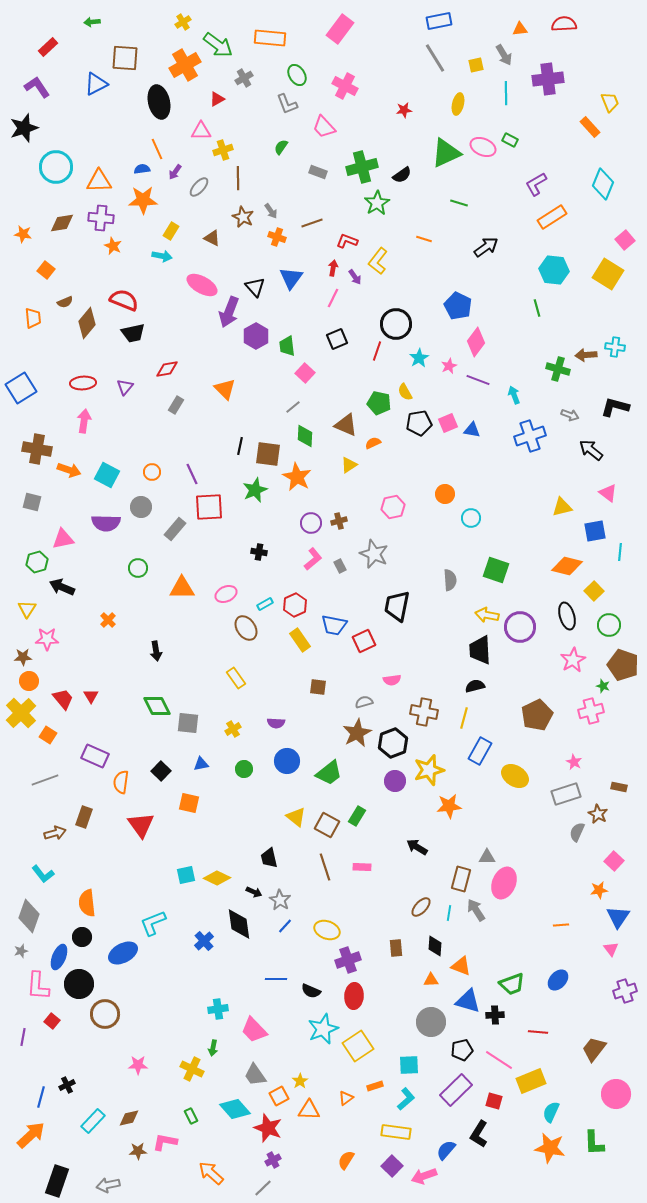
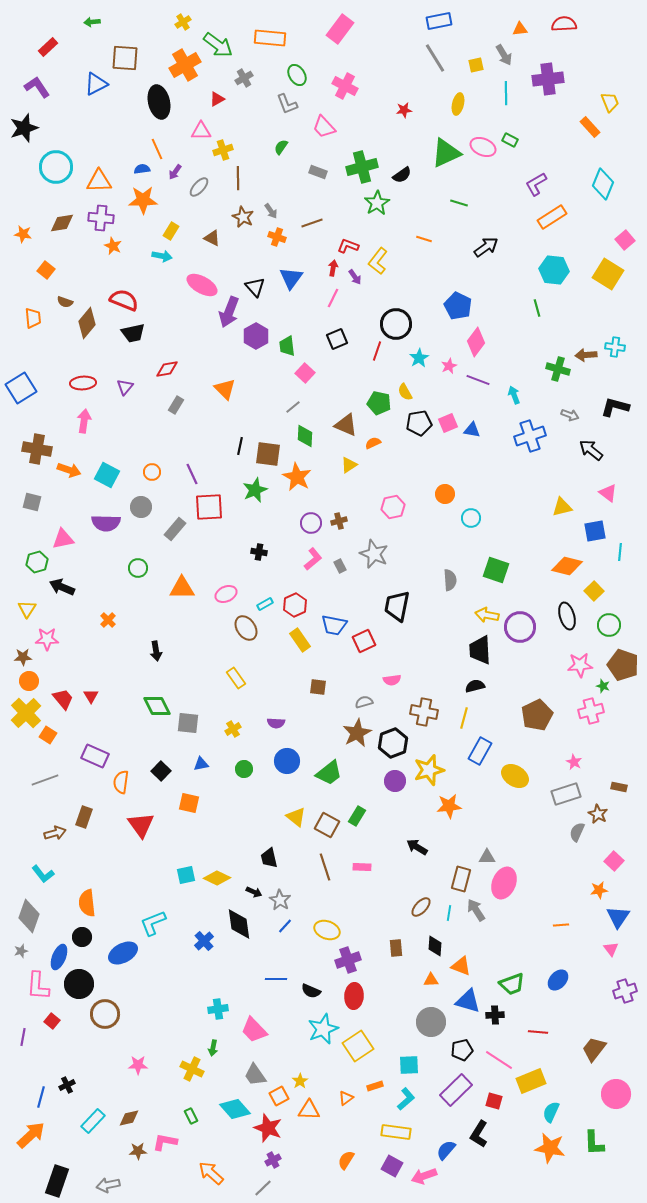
red L-shape at (347, 241): moved 1 px right, 5 px down
brown semicircle at (65, 302): rotated 42 degrees clockwise
pink star at (573, 660): moved 7 px right, 5 px down; rotated 25 degrees clockwise
yellow cross at (21, 713): moved 5 px right
purple square at (392, 1166): rotated 15 degrees counterclockwise
